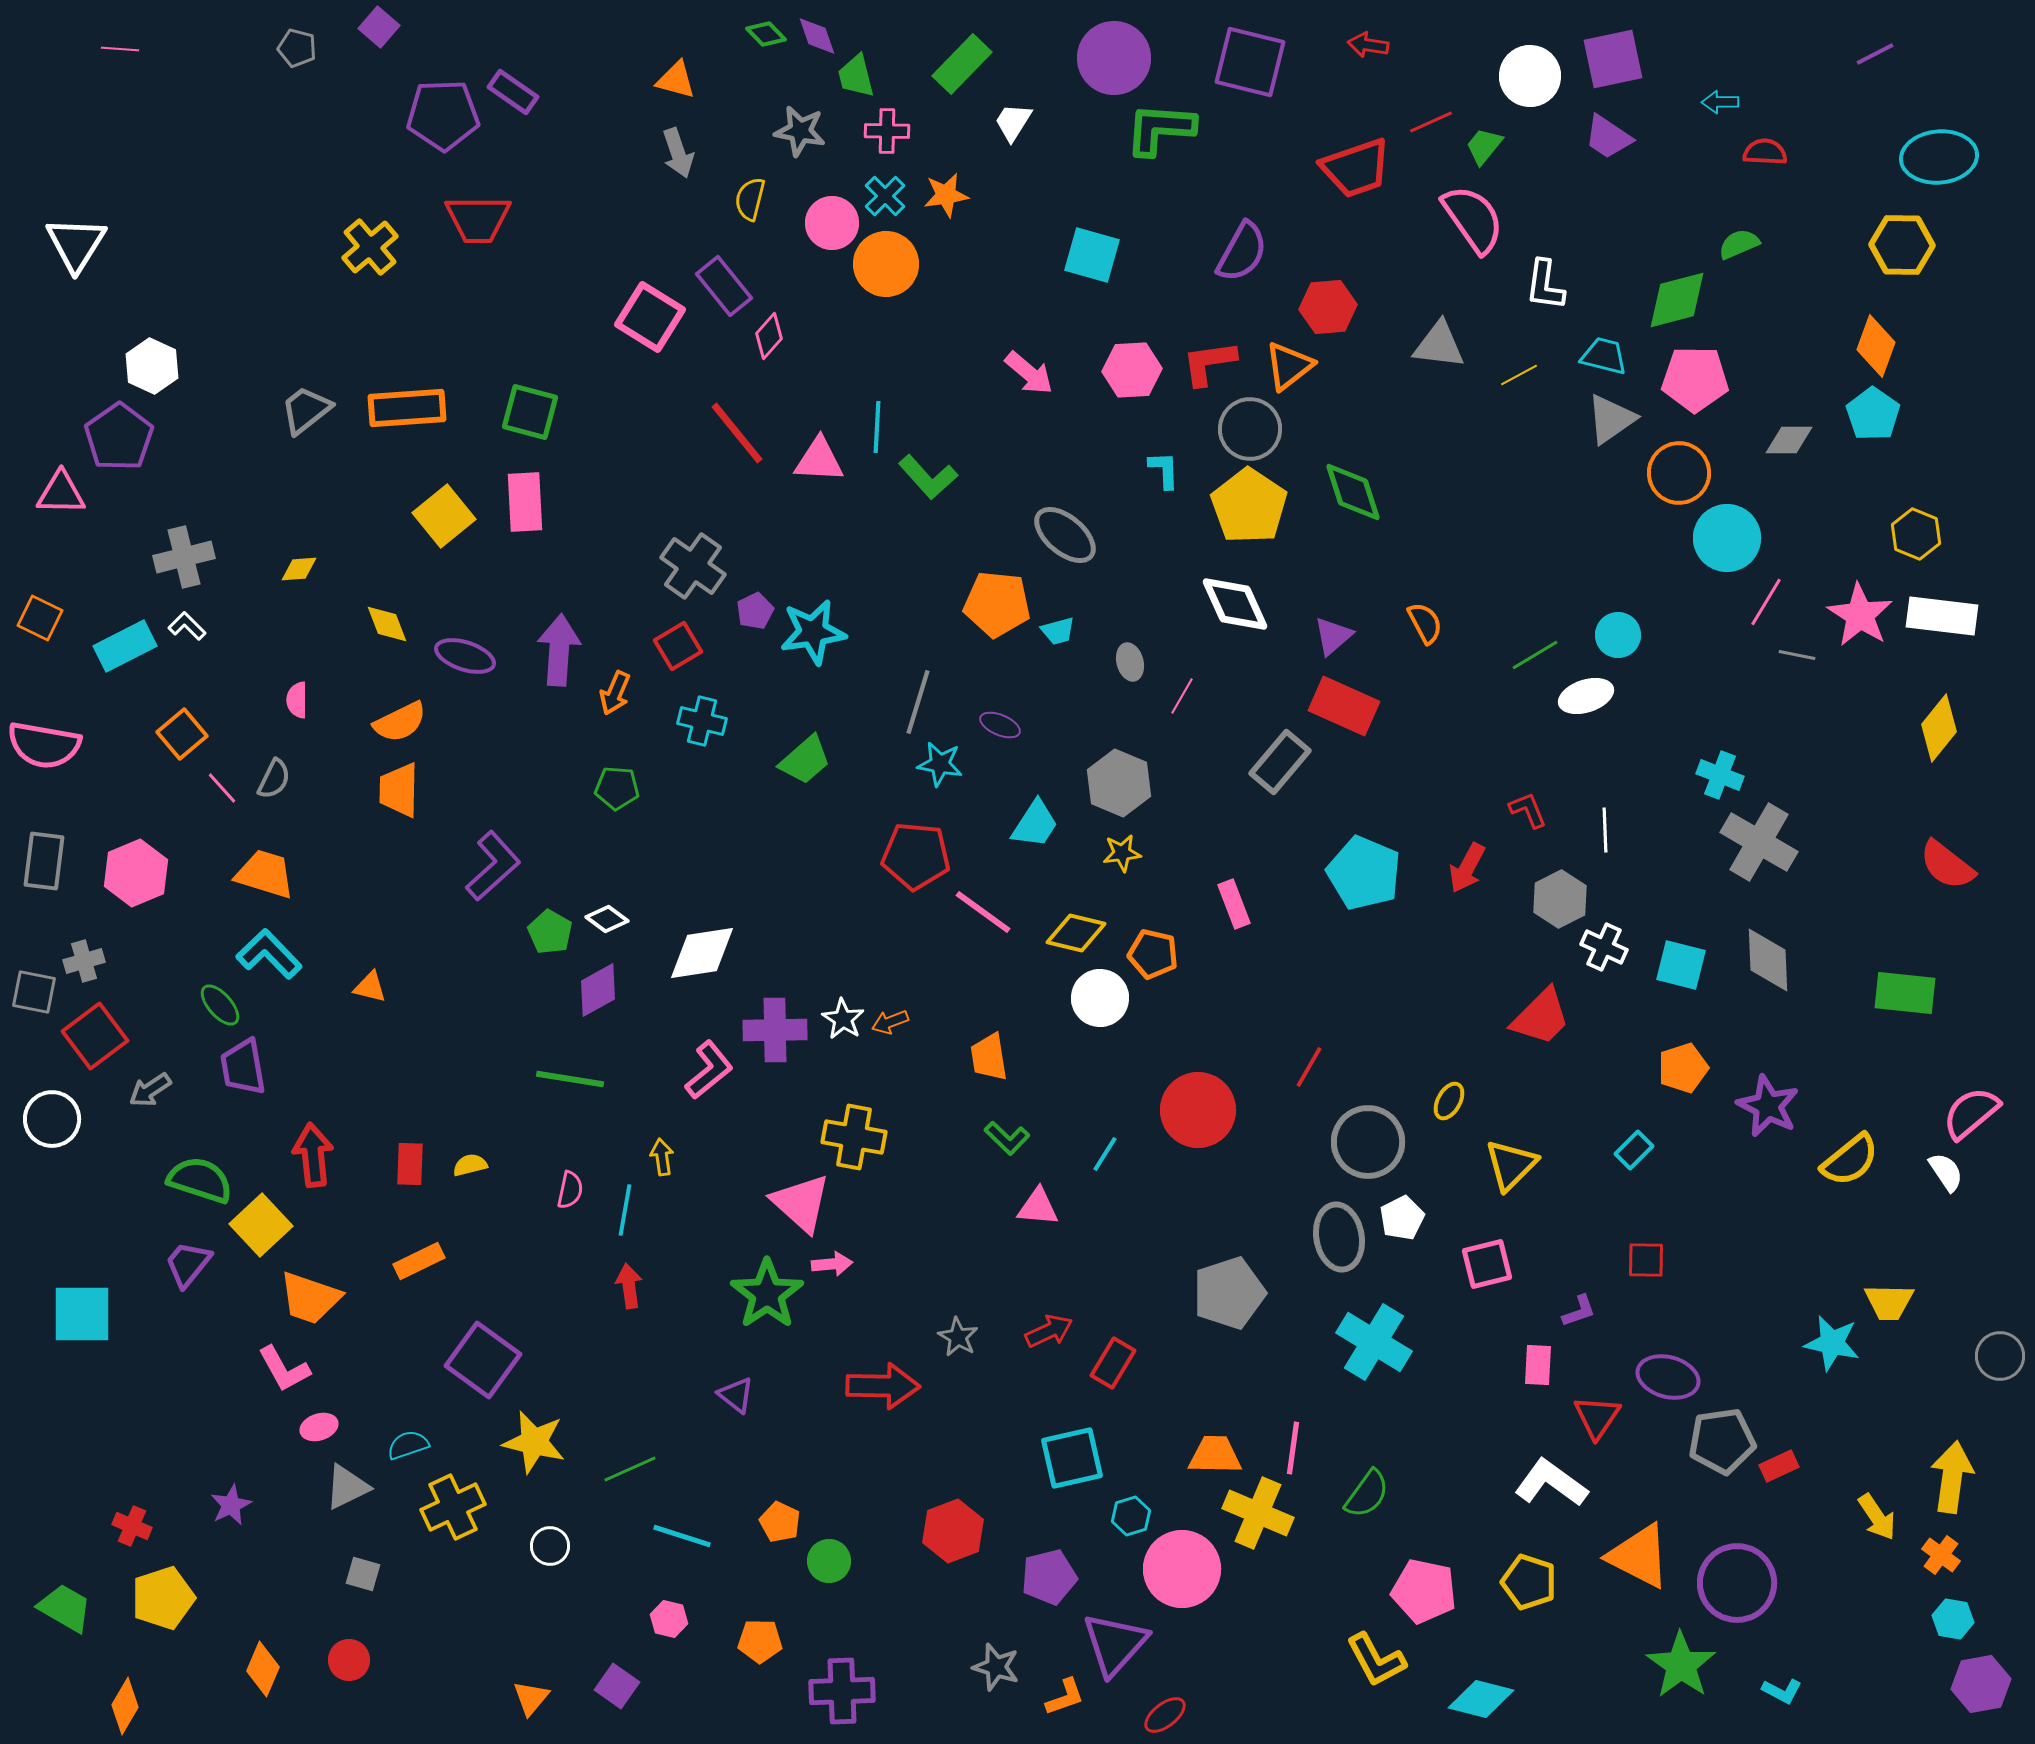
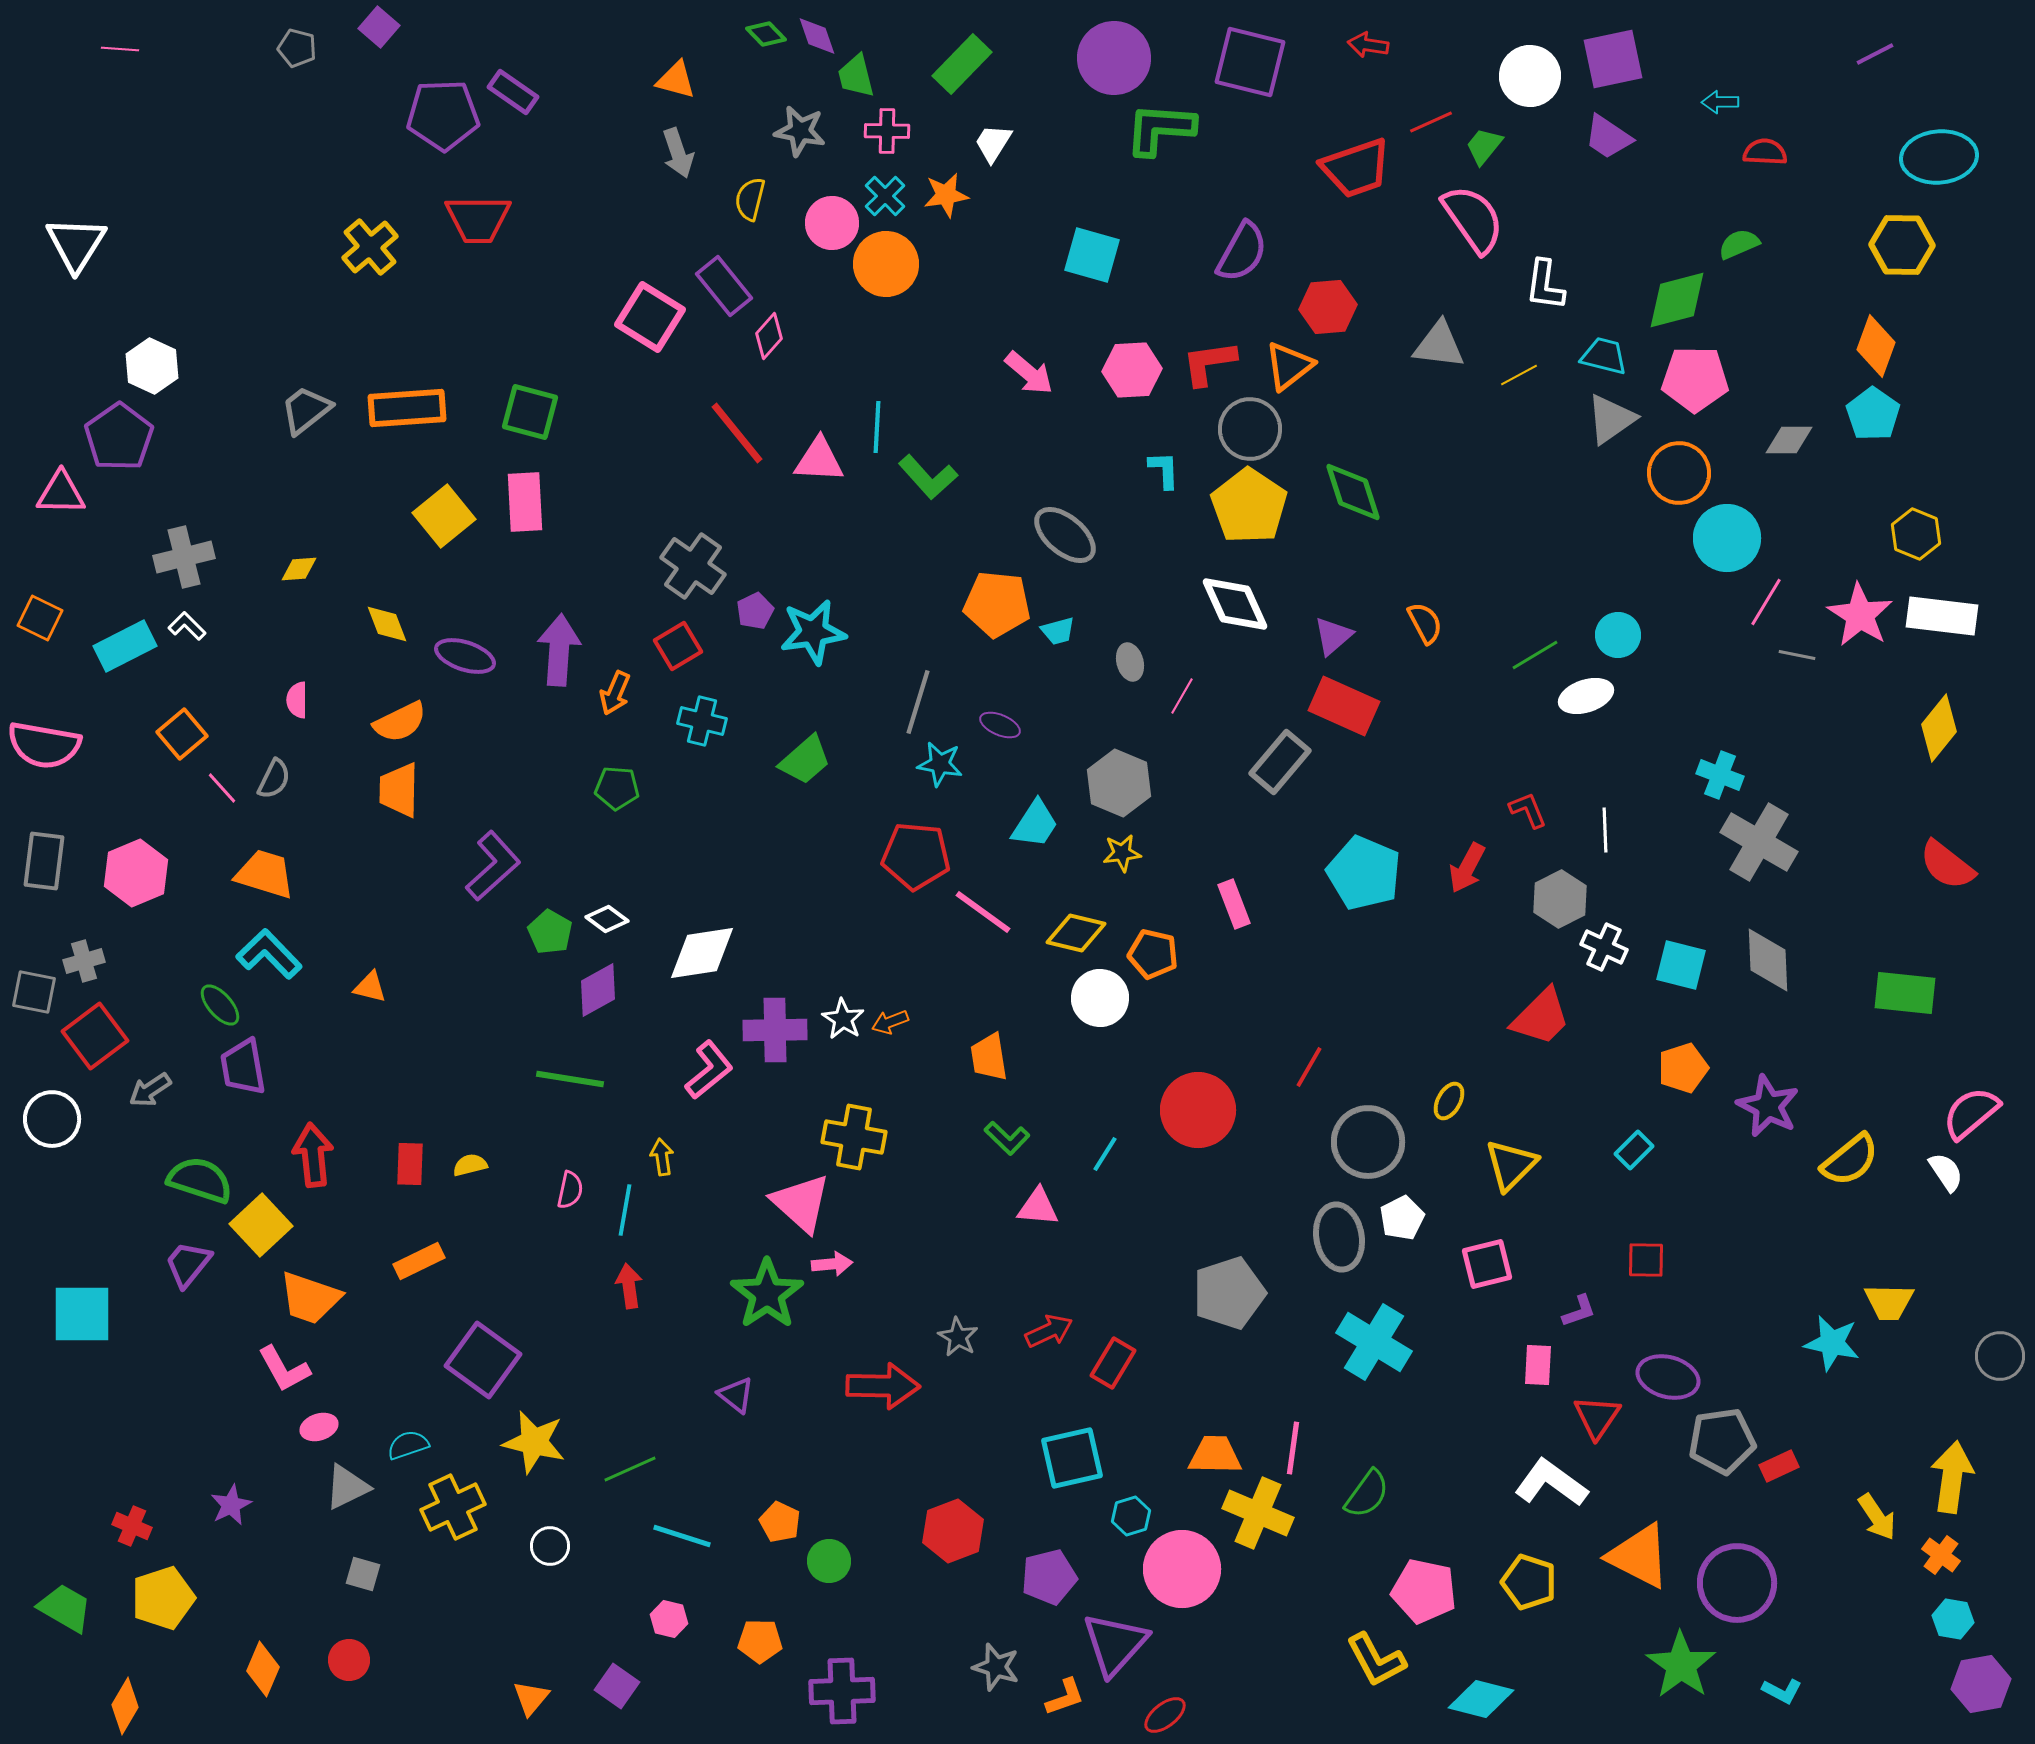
white trapezoid at (1013, 122): moved 20 px left, 21 px down
